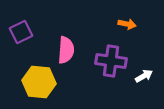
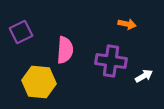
pink semicircle: moved 1 px left
